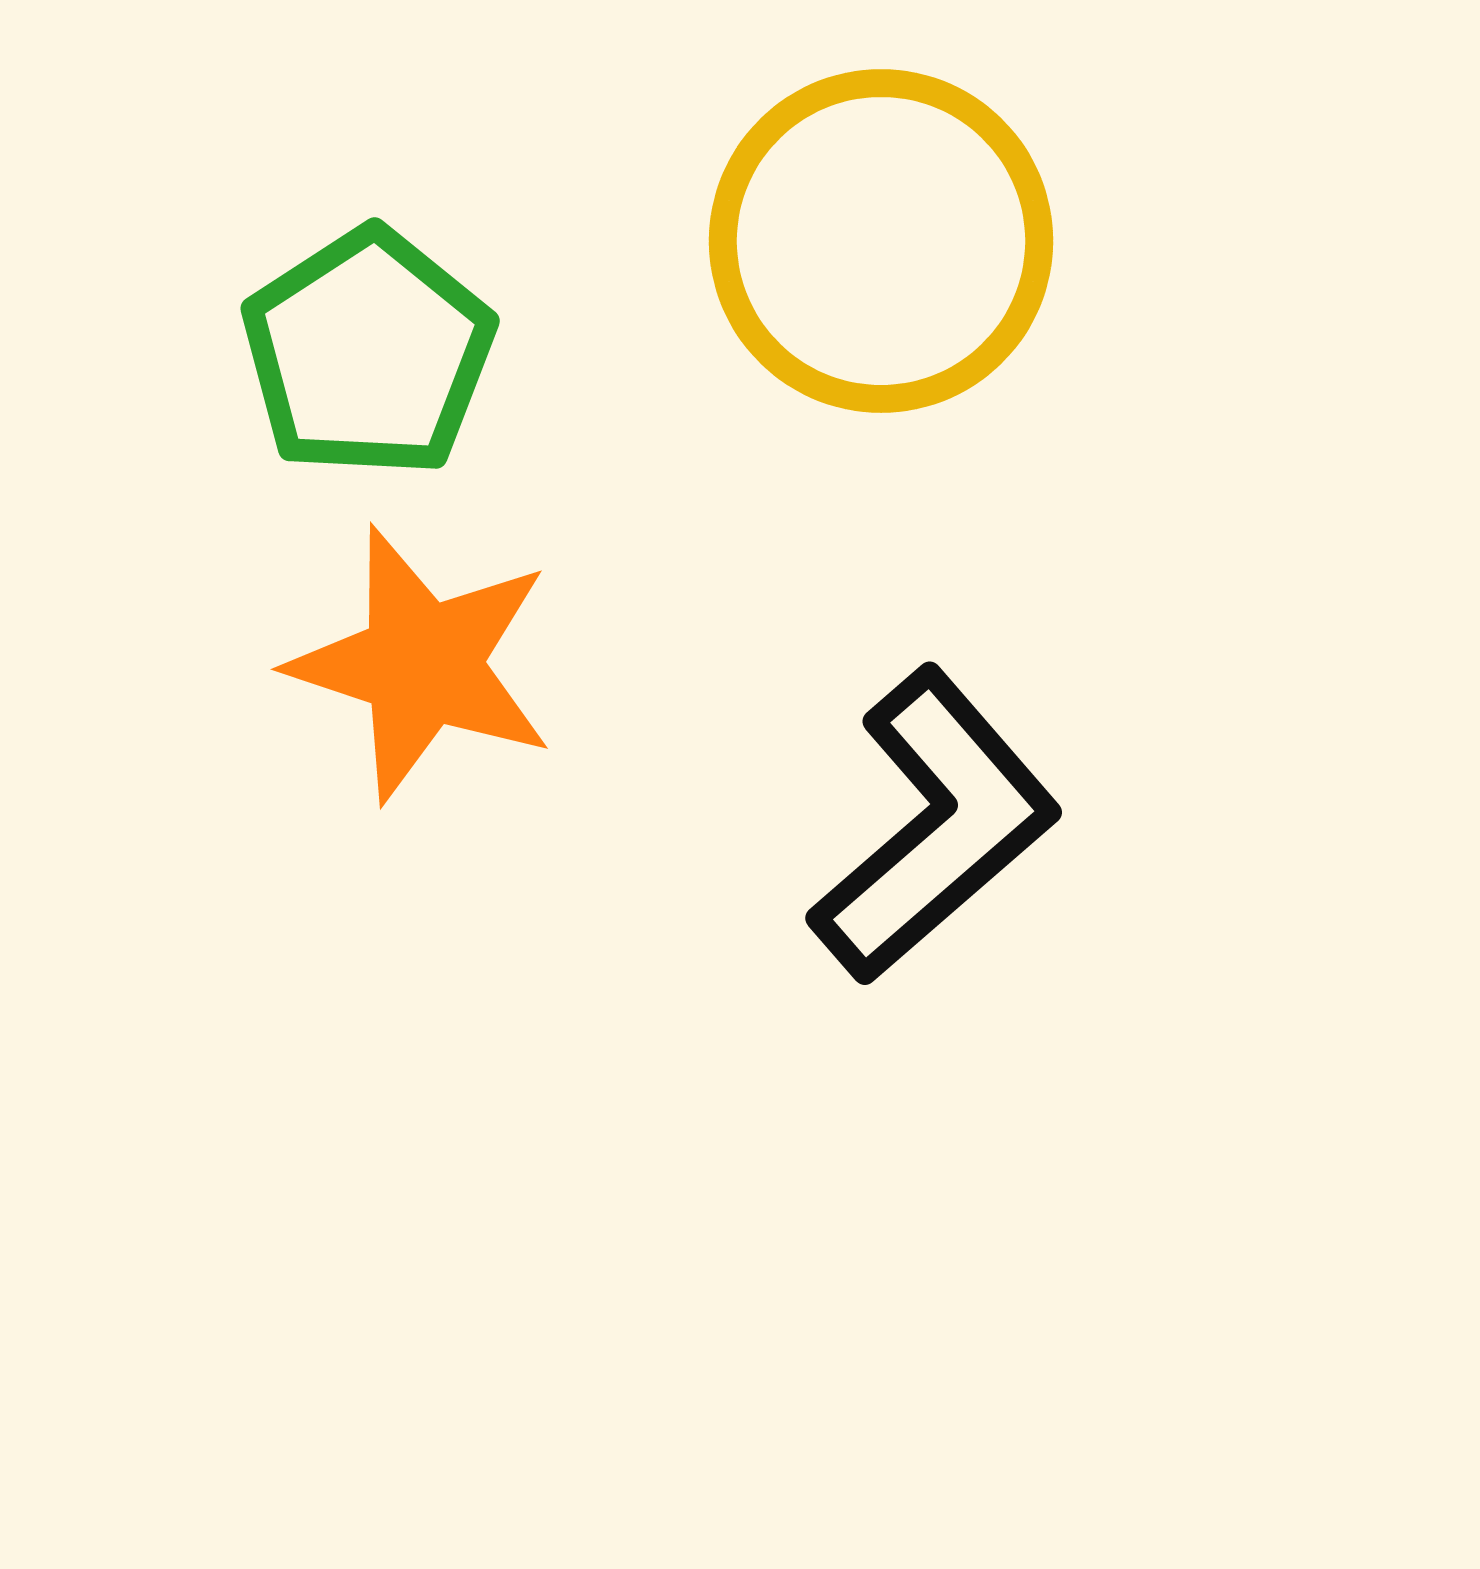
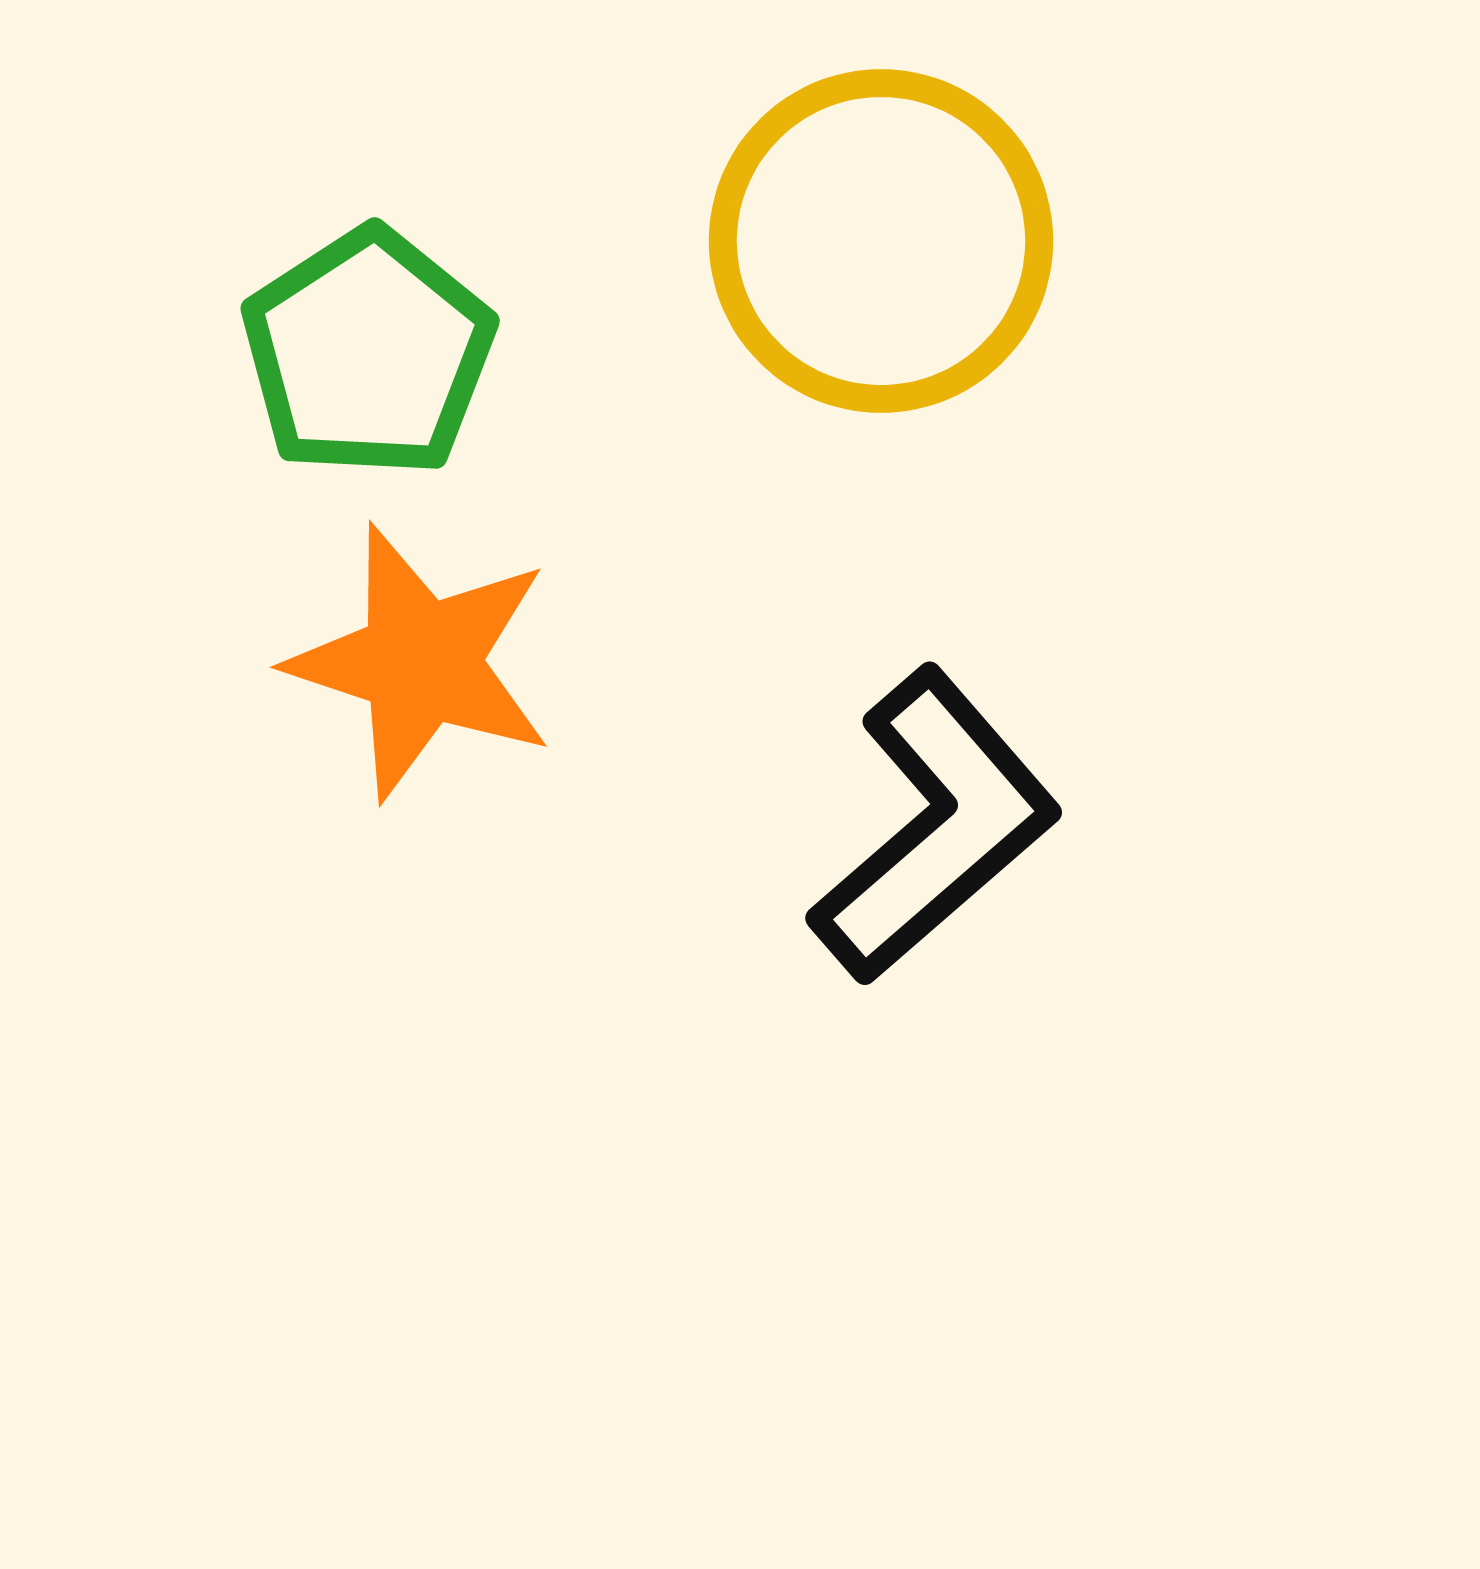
orange star: moved 1 px left, 2 px up
